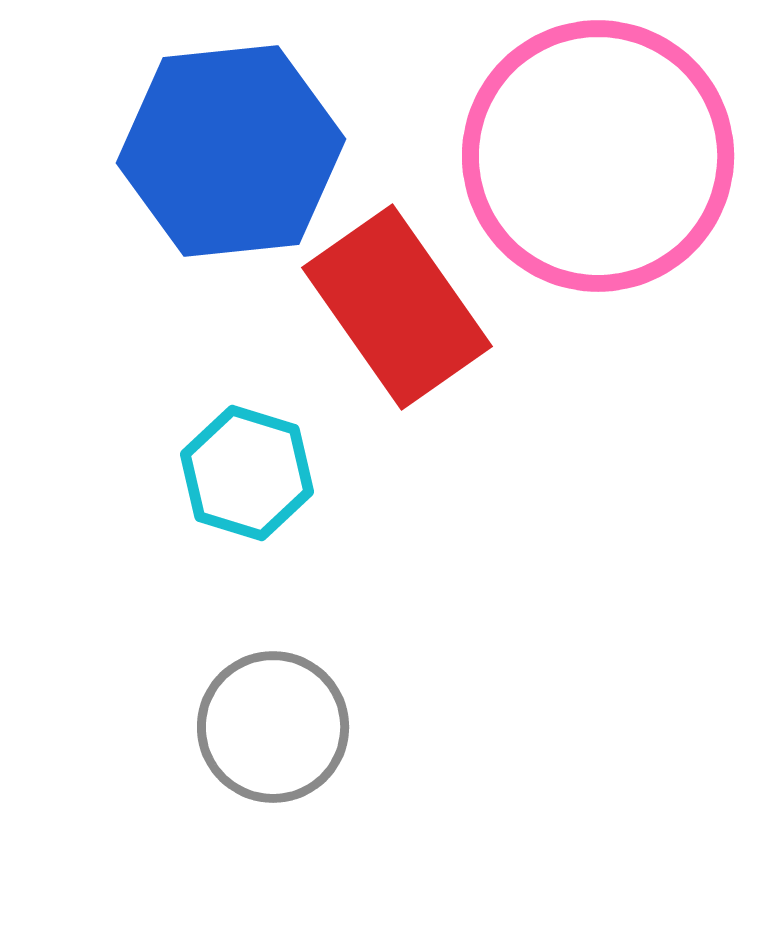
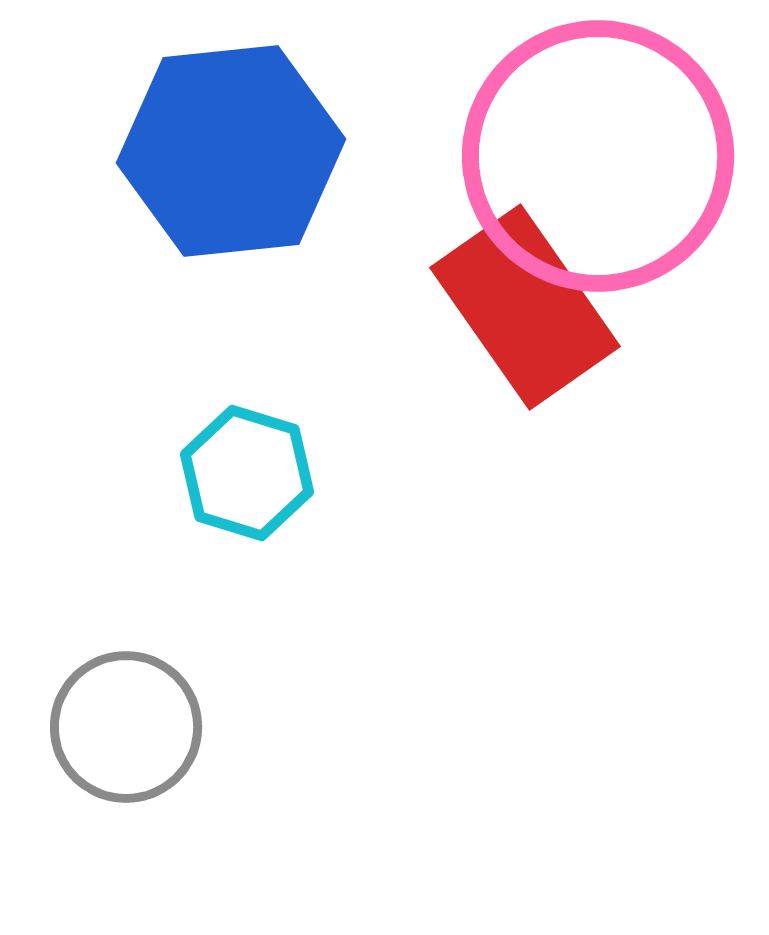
red rectangle: moved 128 px right
gray circle: moved 147 px left
